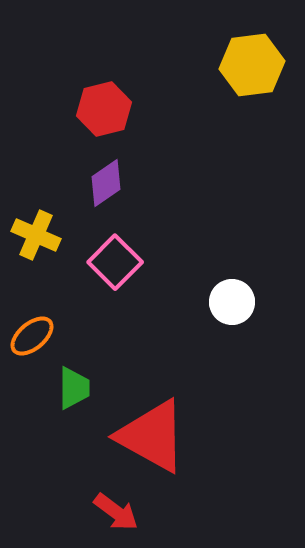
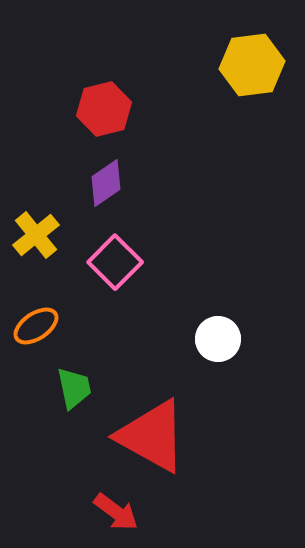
yellow cross: rotated 27 degrees clockwise
white circle: moved 14 px left, 37 px down
orange ellipse: moved 4 px right, 10 px up; rotated 6 degrees clockwise
green trapezoid: rotated 12 degrees counterclockwise
